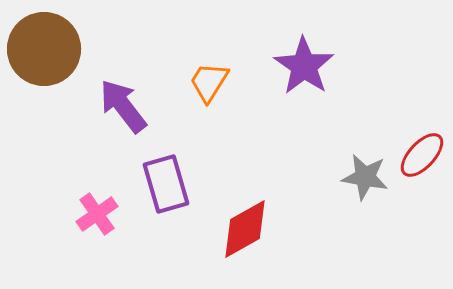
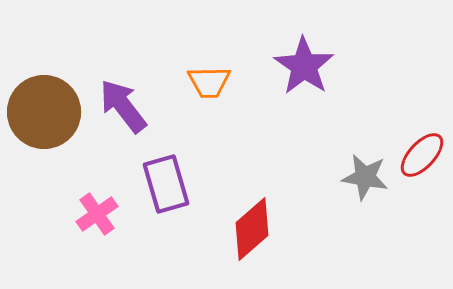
brown circle: moved 63 px down
orange trapezoid: rotated 123 degrees counterclockwise
red diamond: moved 7 px right; rotated 12 degrees counterclockwise
